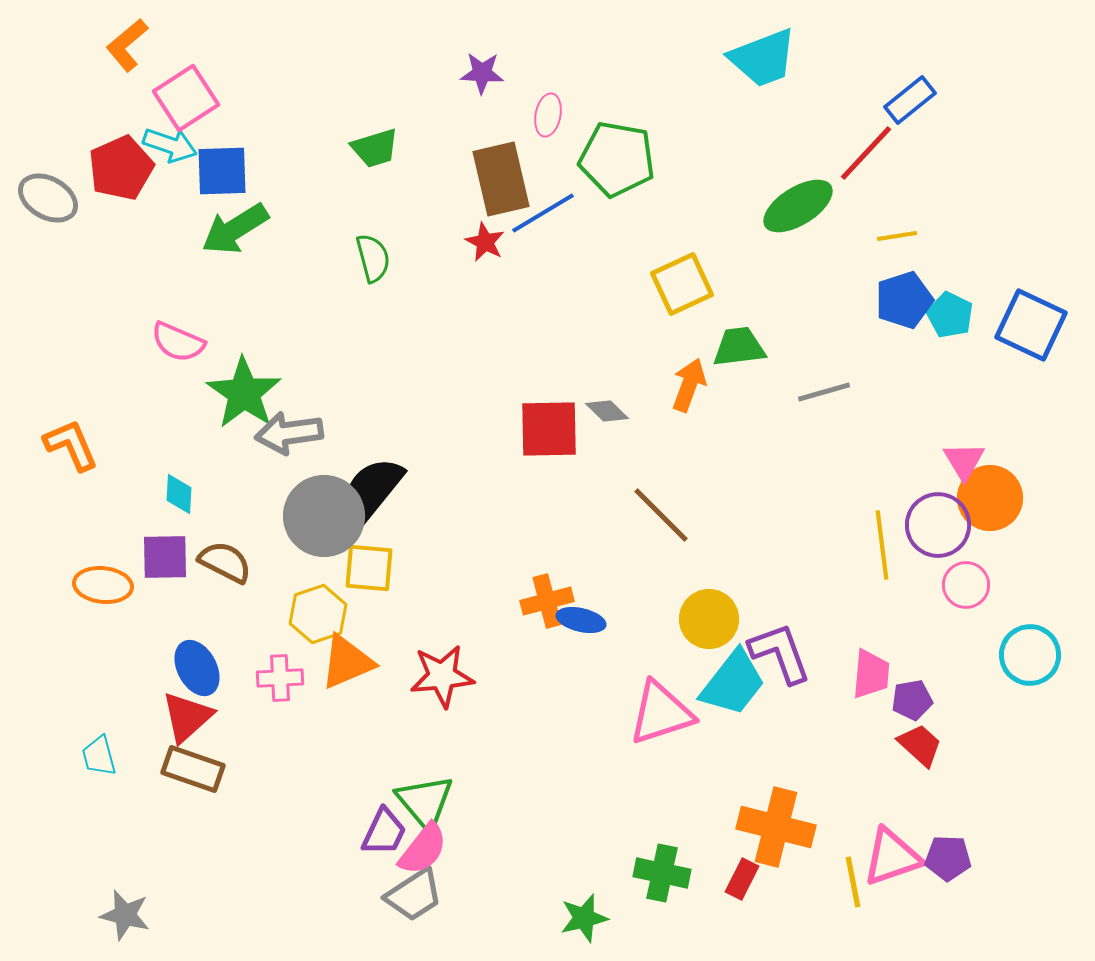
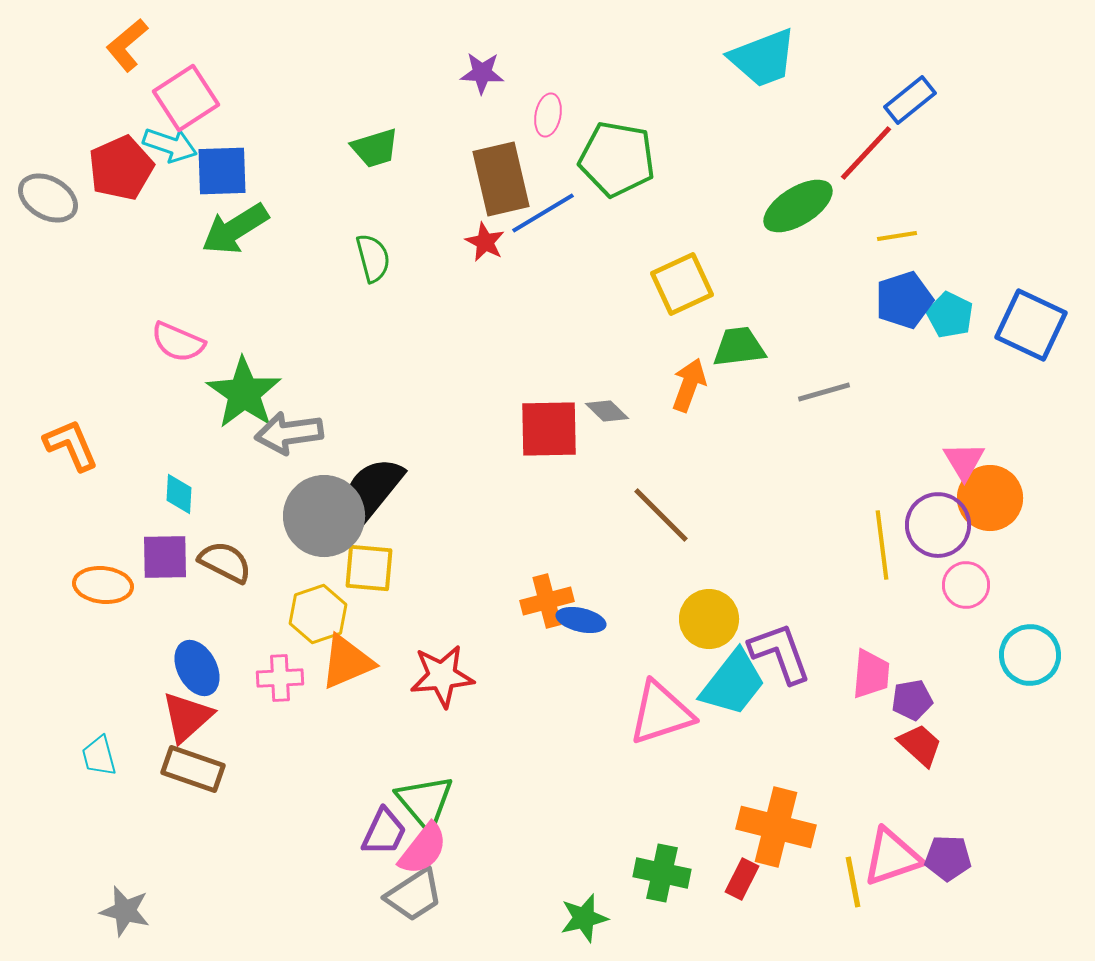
gray star at (125, 915): moved 4 px up
